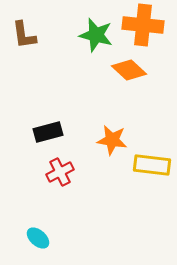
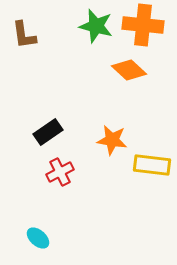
green star: moved 9 px up
black rectangle: rotated 20 degrees counterclockwise
